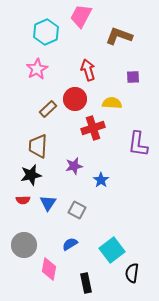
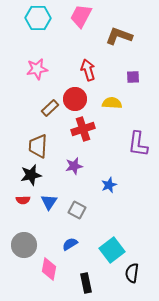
cyan hexagon: moved 8 px left, 14 px up; rotated 25 degrees clockwise
pink star: rotated 20 degrees clockwise
brown rectangle: moved 2 px right, 1 px up
red cross: moved 10 px left, 1 px down
blue star: moved 8 px right, 5 px down; rotated 14 degrees clockwise
blue triangle: moved 1 px right, 1 px up
